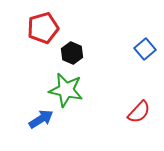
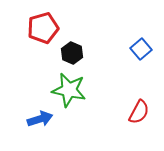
blue square: moved 4 px left
green star: moved 3 px right
red semicircle: rotated 15 degrees counterclockwise
blue arrow: moved 1 px left; rotated 15 degrees clockwise
